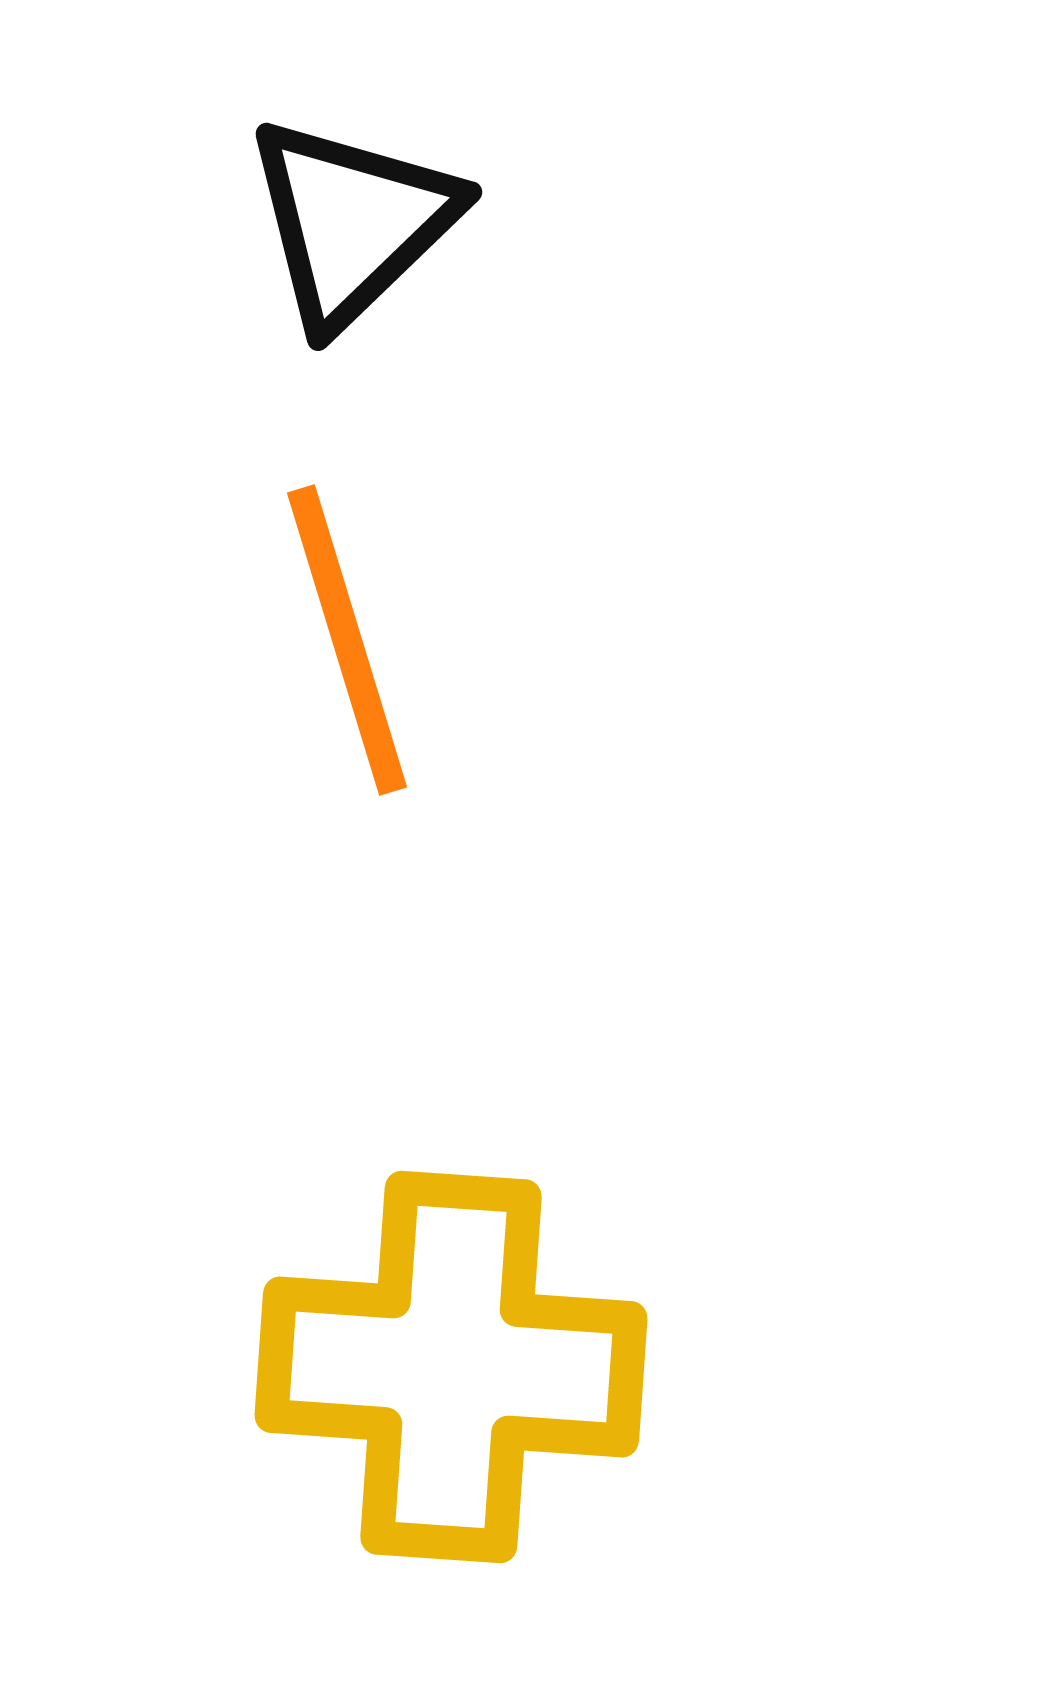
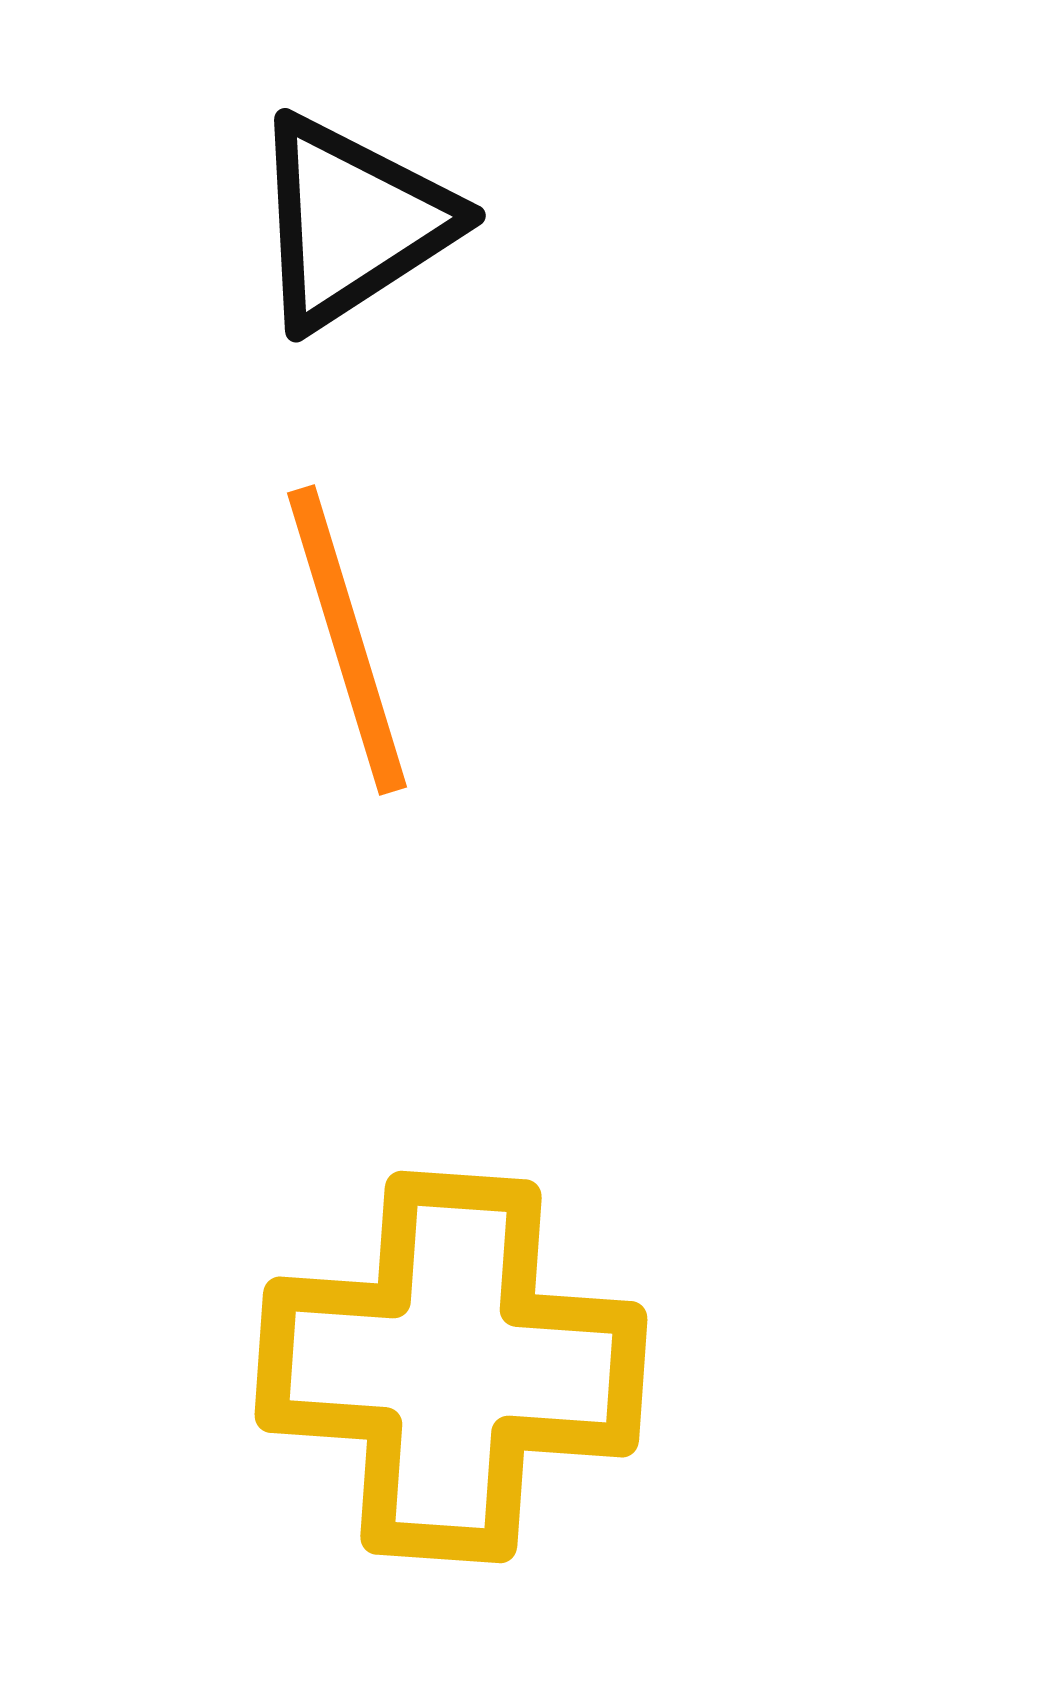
black triangle: rotated 11 degrees clockwise
